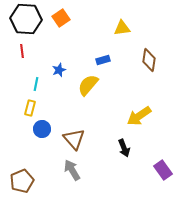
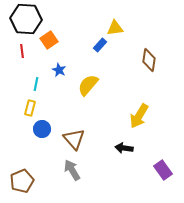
orange square: moved 12 px left, 22 px down
yellow triangle: moved 7 px left
blue rectangle: moved 3 px left, 15 px up; rotated 32 degrees counterclockwise
blue star: rotated 24 degrees counterclockwise
yellow arrow: rotated 25 degrees counterclockwise
black arrow: rotated 120 degrees clockwise
